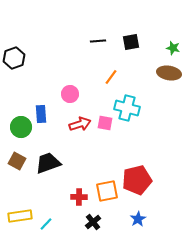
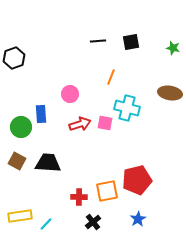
brown ellipse: moved 1 px right, 20 px down
orange line: rotated 14 degrees counterclockwise
black trapezoid: rotated 24 degrees clockwise
